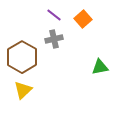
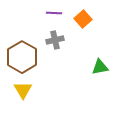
purple line: moved 2 px up; rotated 35 degrees counterclockwise
gray cross: moved 1 px right, 1 px down
yellow triangle: rotated 18 degrees counterclockwise
